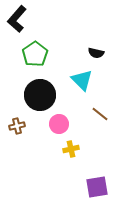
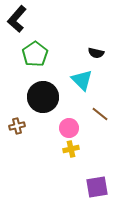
black circle: moved 3 px right, 2 px down
pink circle: moved 10 px right, 4 px down
